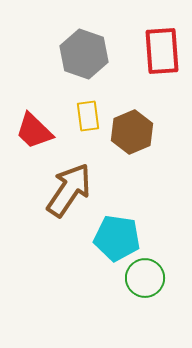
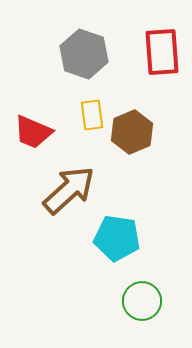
red rectangle: moved 1 px down
yellow rectangle: moved 4 px right, 1 px up
red trapezoid: moved 1 px left, 1 px down; rotated 21 degrees counterclockwise
brown arrow: rotated 14 degrees clockwise
green circle: moved 3 px left, 23 px down
